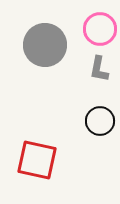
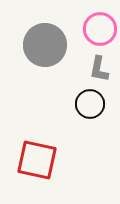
black circle: moved 10 px left, 17 px up
